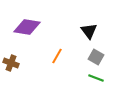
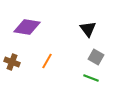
black triangle: moved 1 px left, 2 px up
orange line: moved 10 px left, 5 px down
brown cross: moved 1 px right, 1 px up
green line: moved 5 px left
